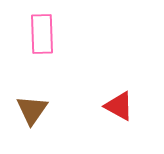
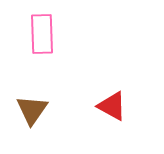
red triangle: moved 7 px left
